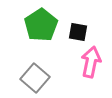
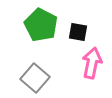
green pentagon: rotated 12 degrees counterclockwise
pink arrow: moved 1 px right, 1 px down
